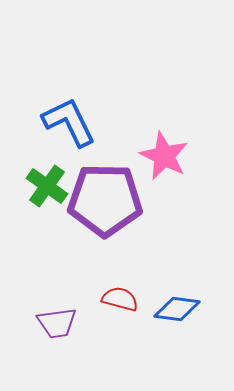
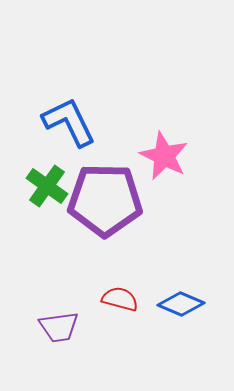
blue diamond: moved 4 px right, 5 px up; rotated 15 degrees clockwise
purple trapezoid: moved 2 px right, 4 px down
